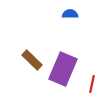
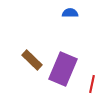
blue semicircle: moved 1 px up
